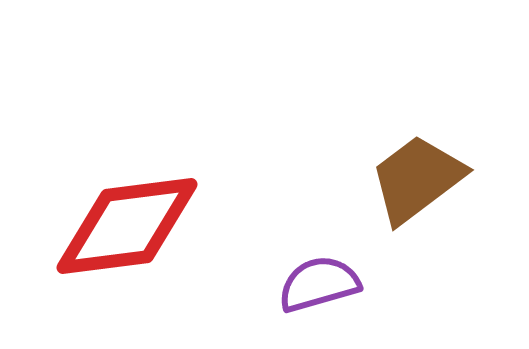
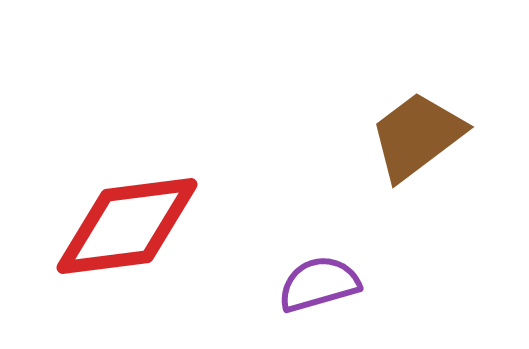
brown trapezoid: moved 43 px up
